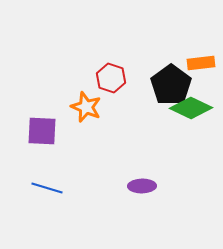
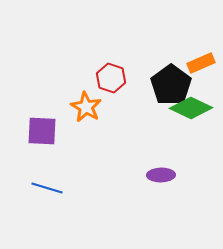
orange rectangle: rotated 16 degrees counterclockwise
orange star: rotated 8 degrees clockwise
purple ellipse: moved 19 px right, 11 px up
